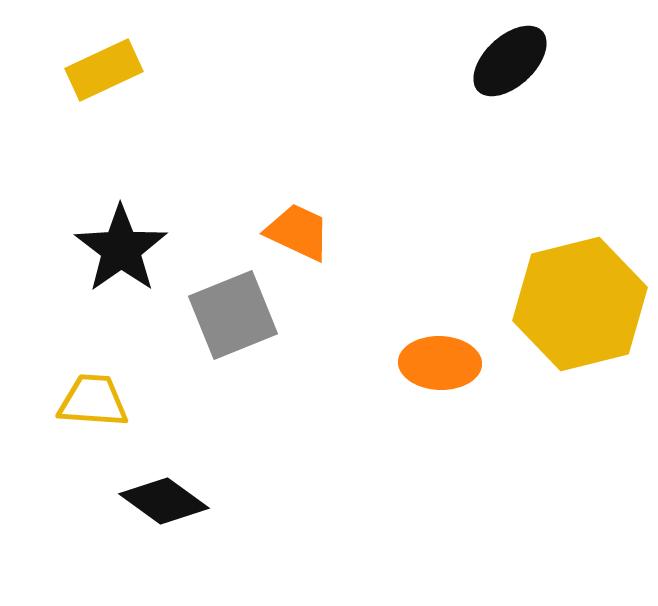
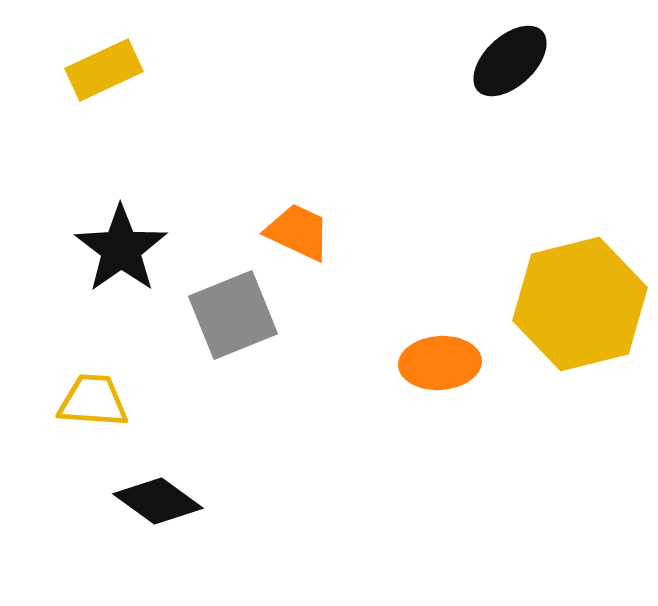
orange ellipse: rotated 6 degrees counterclockwise
black diamond: moved 6 px left
